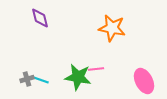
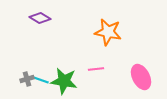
purple diamond: rotated 45 degrees counterclockwise
orange star: moved 4 px left, 4 px down
green star: moved 14 px left, 4 px down
pink ellipse: moved 3 px left, 4 px up
